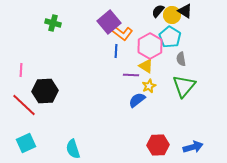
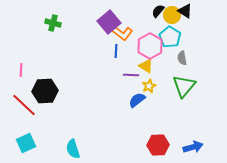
gray semicircle: moved 1 px right, 1 px up
